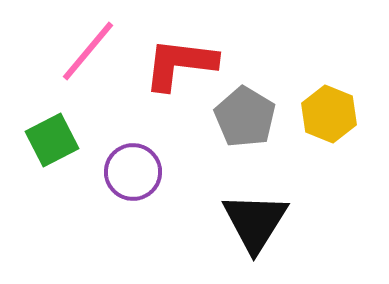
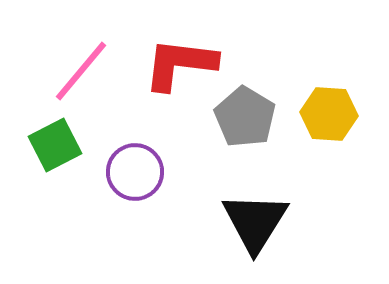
pink line: moved 7 px left, 20 px down
yellow hexagon: rotated 18 degrees counterclockwise
green square: moved 3 px right, 5 px down
purple circle: moved 2 px right
